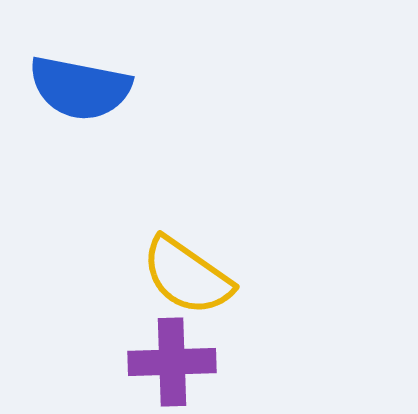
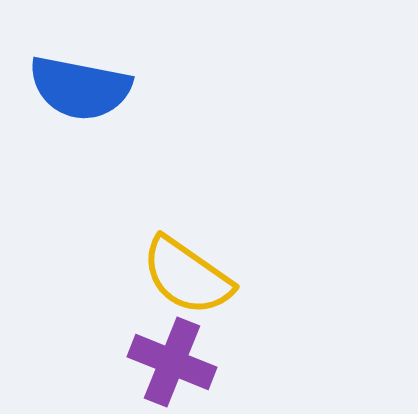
purple cross: rotated 24 degrees clockwise
